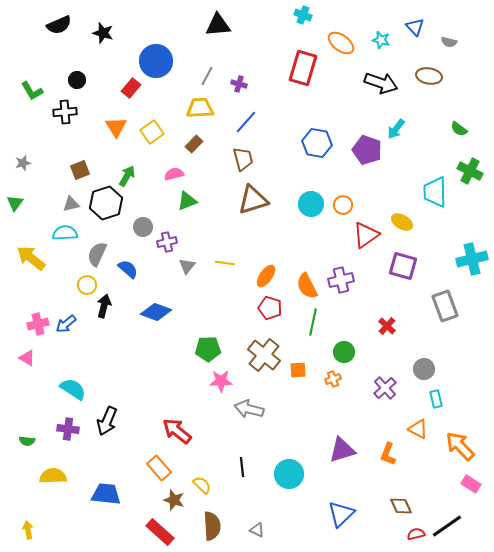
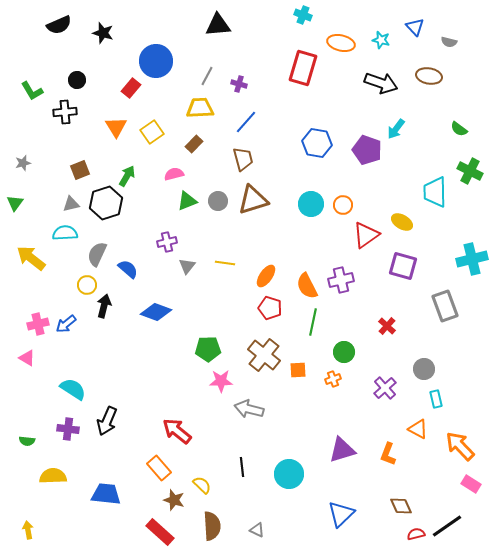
orange ellipse at (341, 43): rotated 24 degrees counterclockwise
gray circle at (143, 227): moved 75 px right, 26 px up
